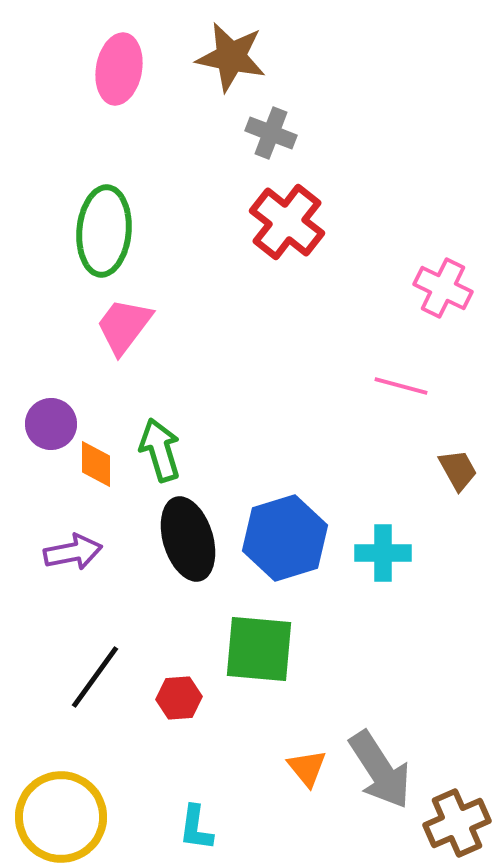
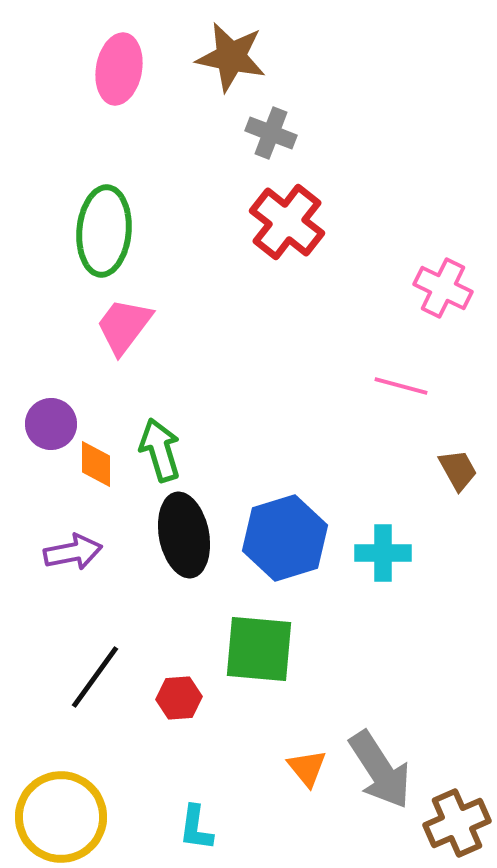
black ellipse: moved 4 px left, 4 px up; rotated 6 degrees clockwise
